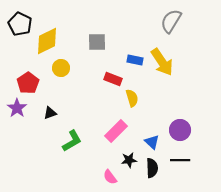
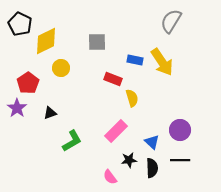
yellow diamond: moved 1 px left
